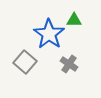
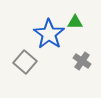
green triangle: moved 1 px right, 2 px down
gray cross: moved 13 px right, 3 px up
